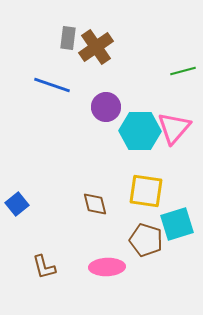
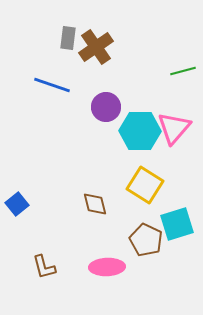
yellow square: moved 1 px left, 6 px up; rotated 24 degrees clockwise
brown pentagon: rotated 8 degrees clockwise
